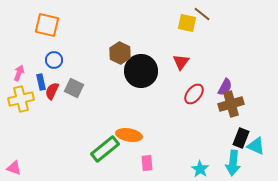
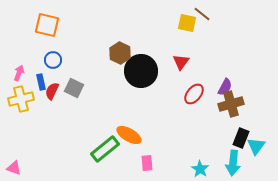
blue circle: moved 1 px left
orange ellipse: rotated 20 degrees clockwise
cyan triangle: rotated 42 degrees clockwise
